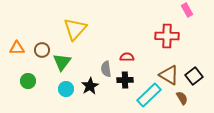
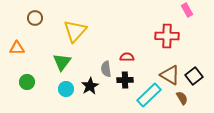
yellow triangle: moved 2 px down
brown circle: moved 7 px left, 32 px up
brown triangle: moved 1 px right
green circle: moved 1 px left, 1 px down
